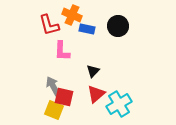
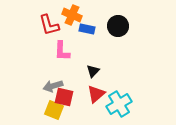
gray arrow: rotated 78 degrees counterclockwise
